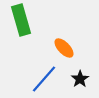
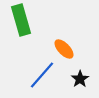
orange ellipse: moved 1 px down
blue line: moved 2 px left, 4 px up
